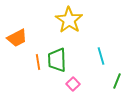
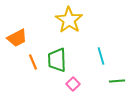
orange line: moved 5 px left; rotated 14 degrees counterclockwise
green line: rotated 63 degrees clockwise
